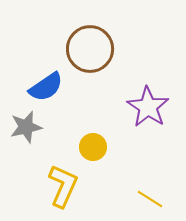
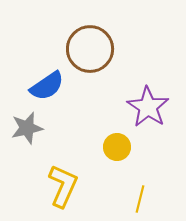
blue semicircle: moved 1 px right, 1 px up
gray star: moved 1 px right, 1 px down
yellow circle: moved 24 px right
yellow line: moved 10 px left; rotated 72 degrees clockwise
